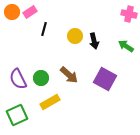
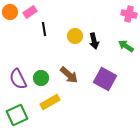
orange circle: moved 2 px left
black line: rotated 24 degrees counterclockwise
